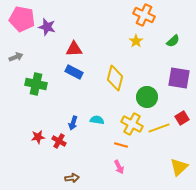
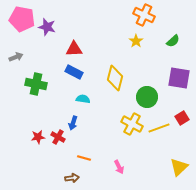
cyan semicircle: moved 14 px left, 21 px up
red cross: moved 1 px left, 4 px up
orange line: moved 37 px left, 13 px down
